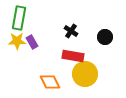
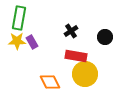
black cross: rotated 24 degrees clockwise
red rectangle: moved 3 px right
